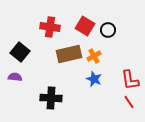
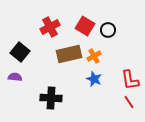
red cross: rotated 36 degrees counterclockwise
